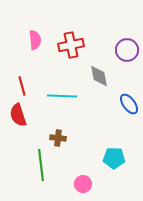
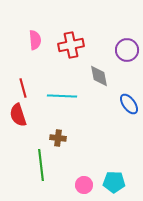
red line: moved 1 px right, 2 px down
cyan pentagon: moved 24 px down
pink circle: moved 1 px right, 1 px down
